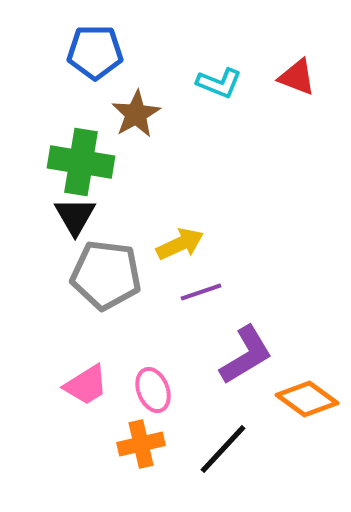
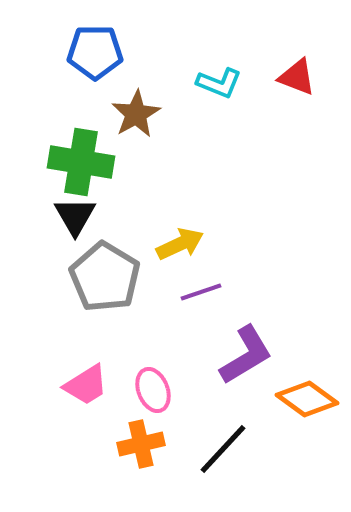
gray pentagon: moved 1 px left, 2 px down; rotated 24 degrees clockwise
